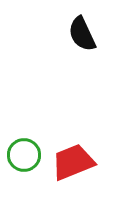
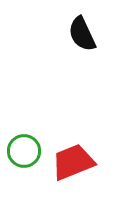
green circle: moved 4 px up
